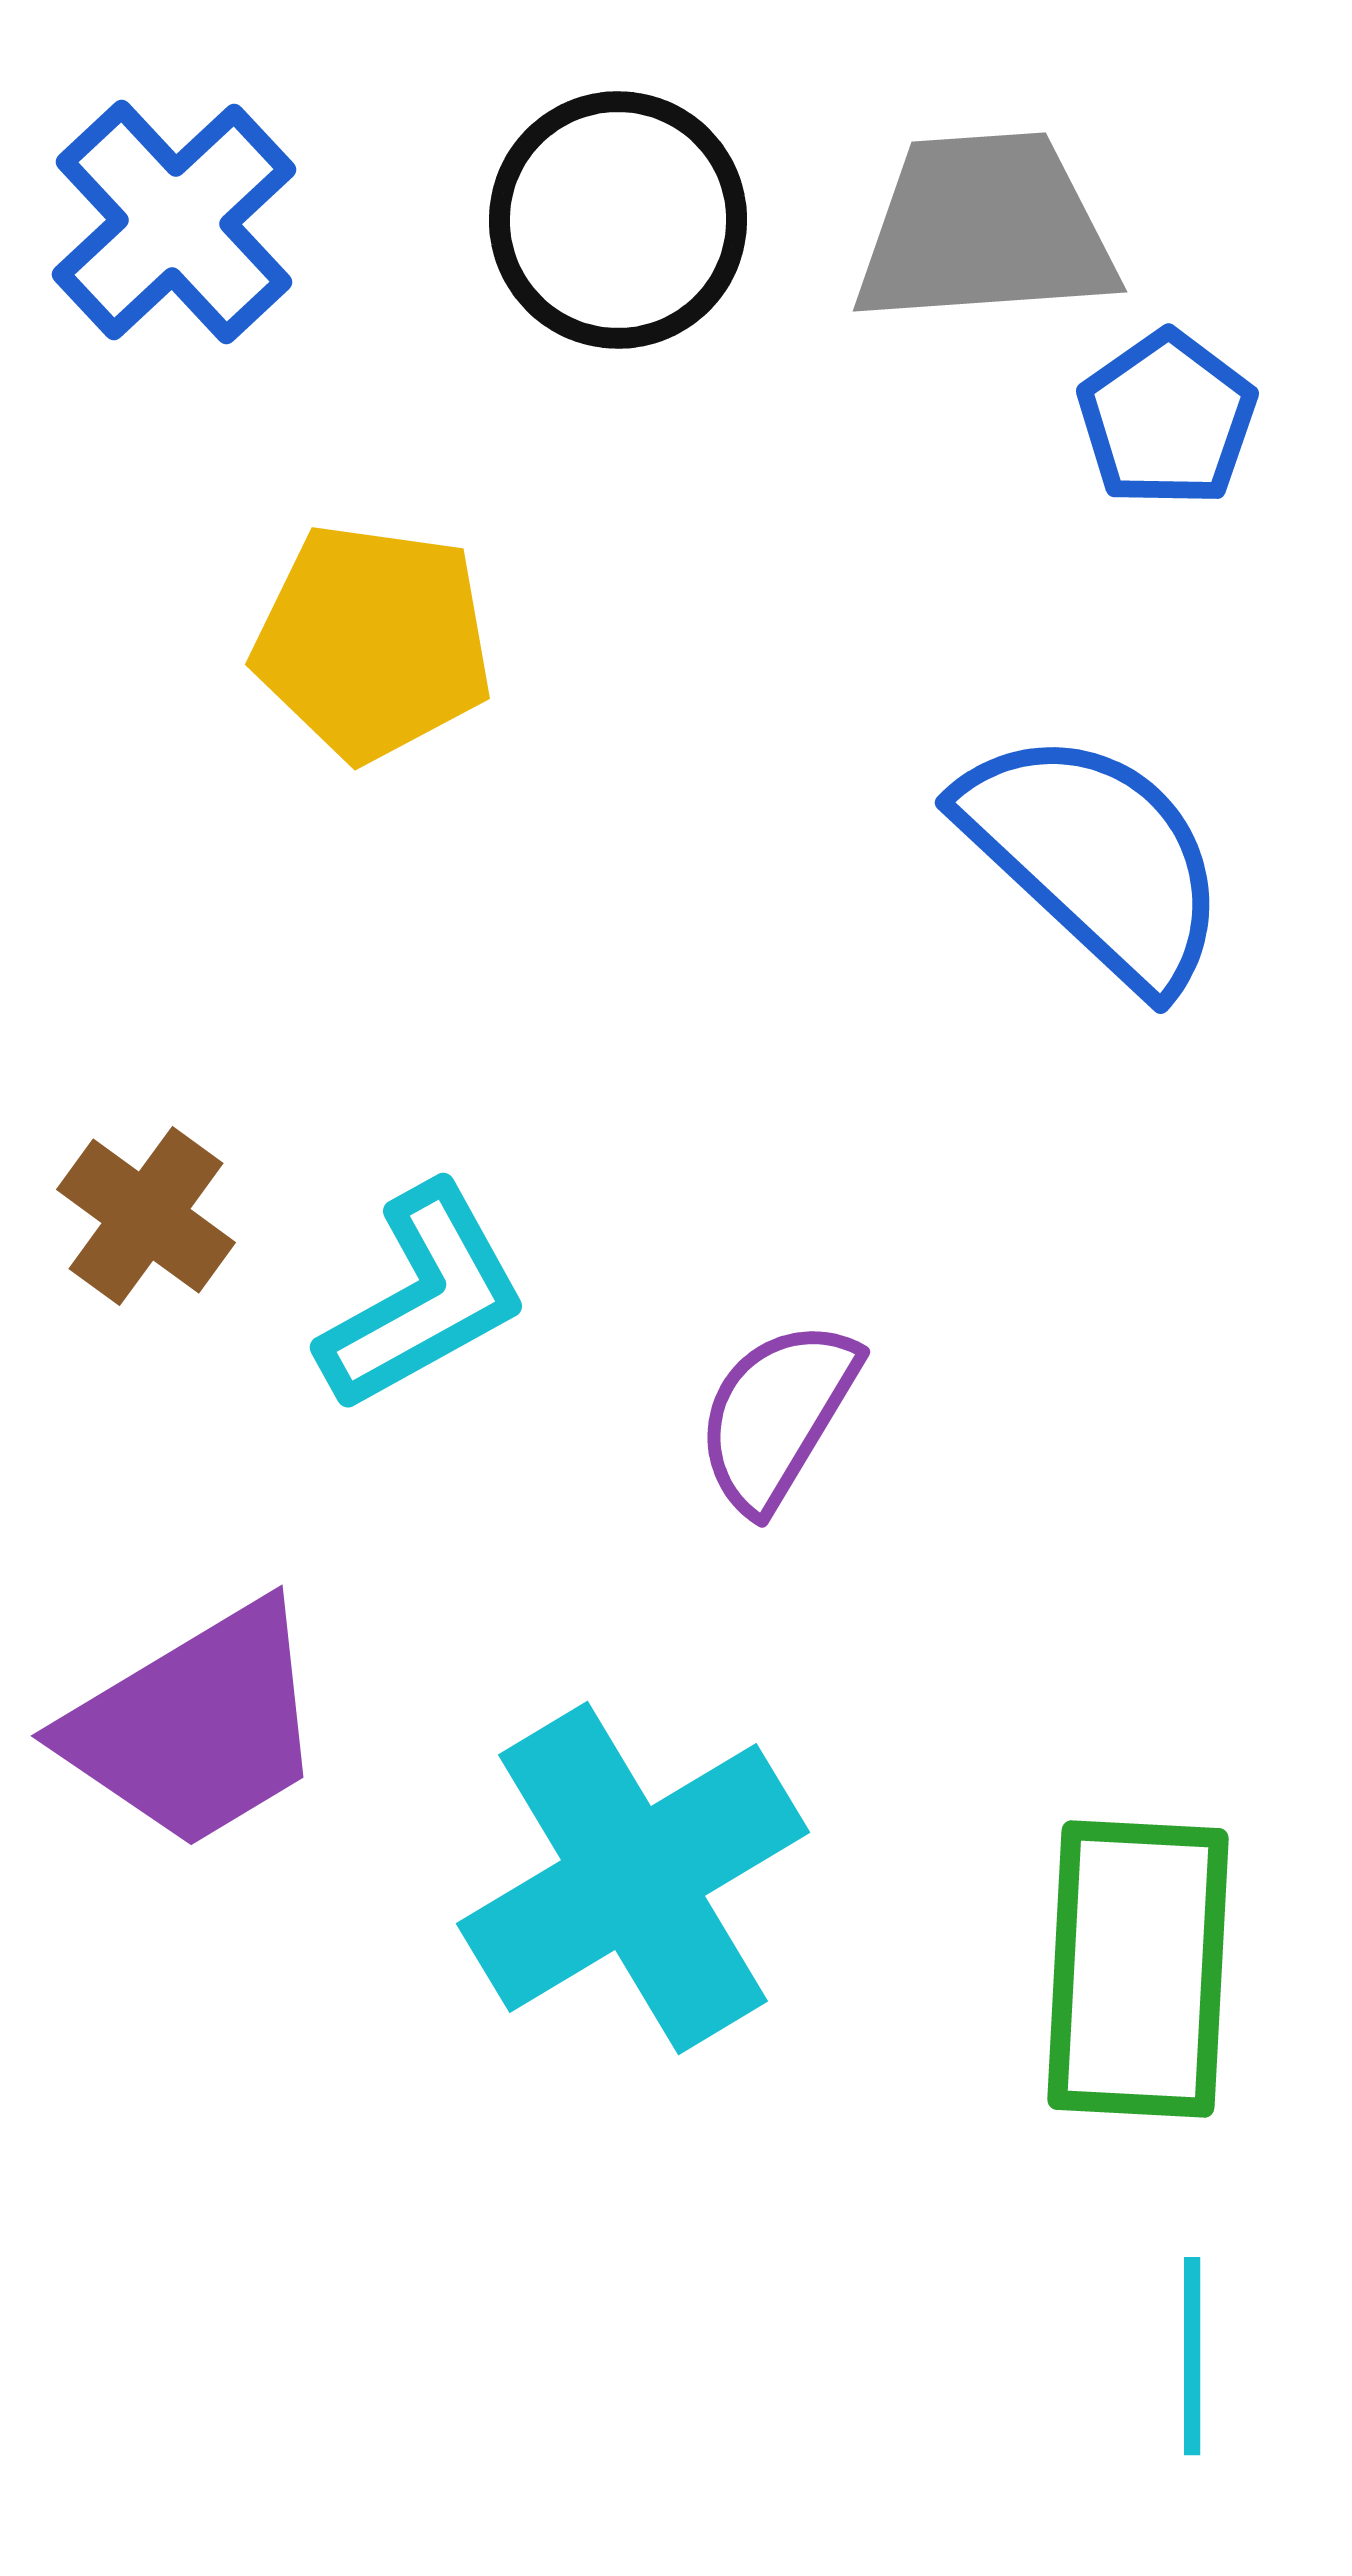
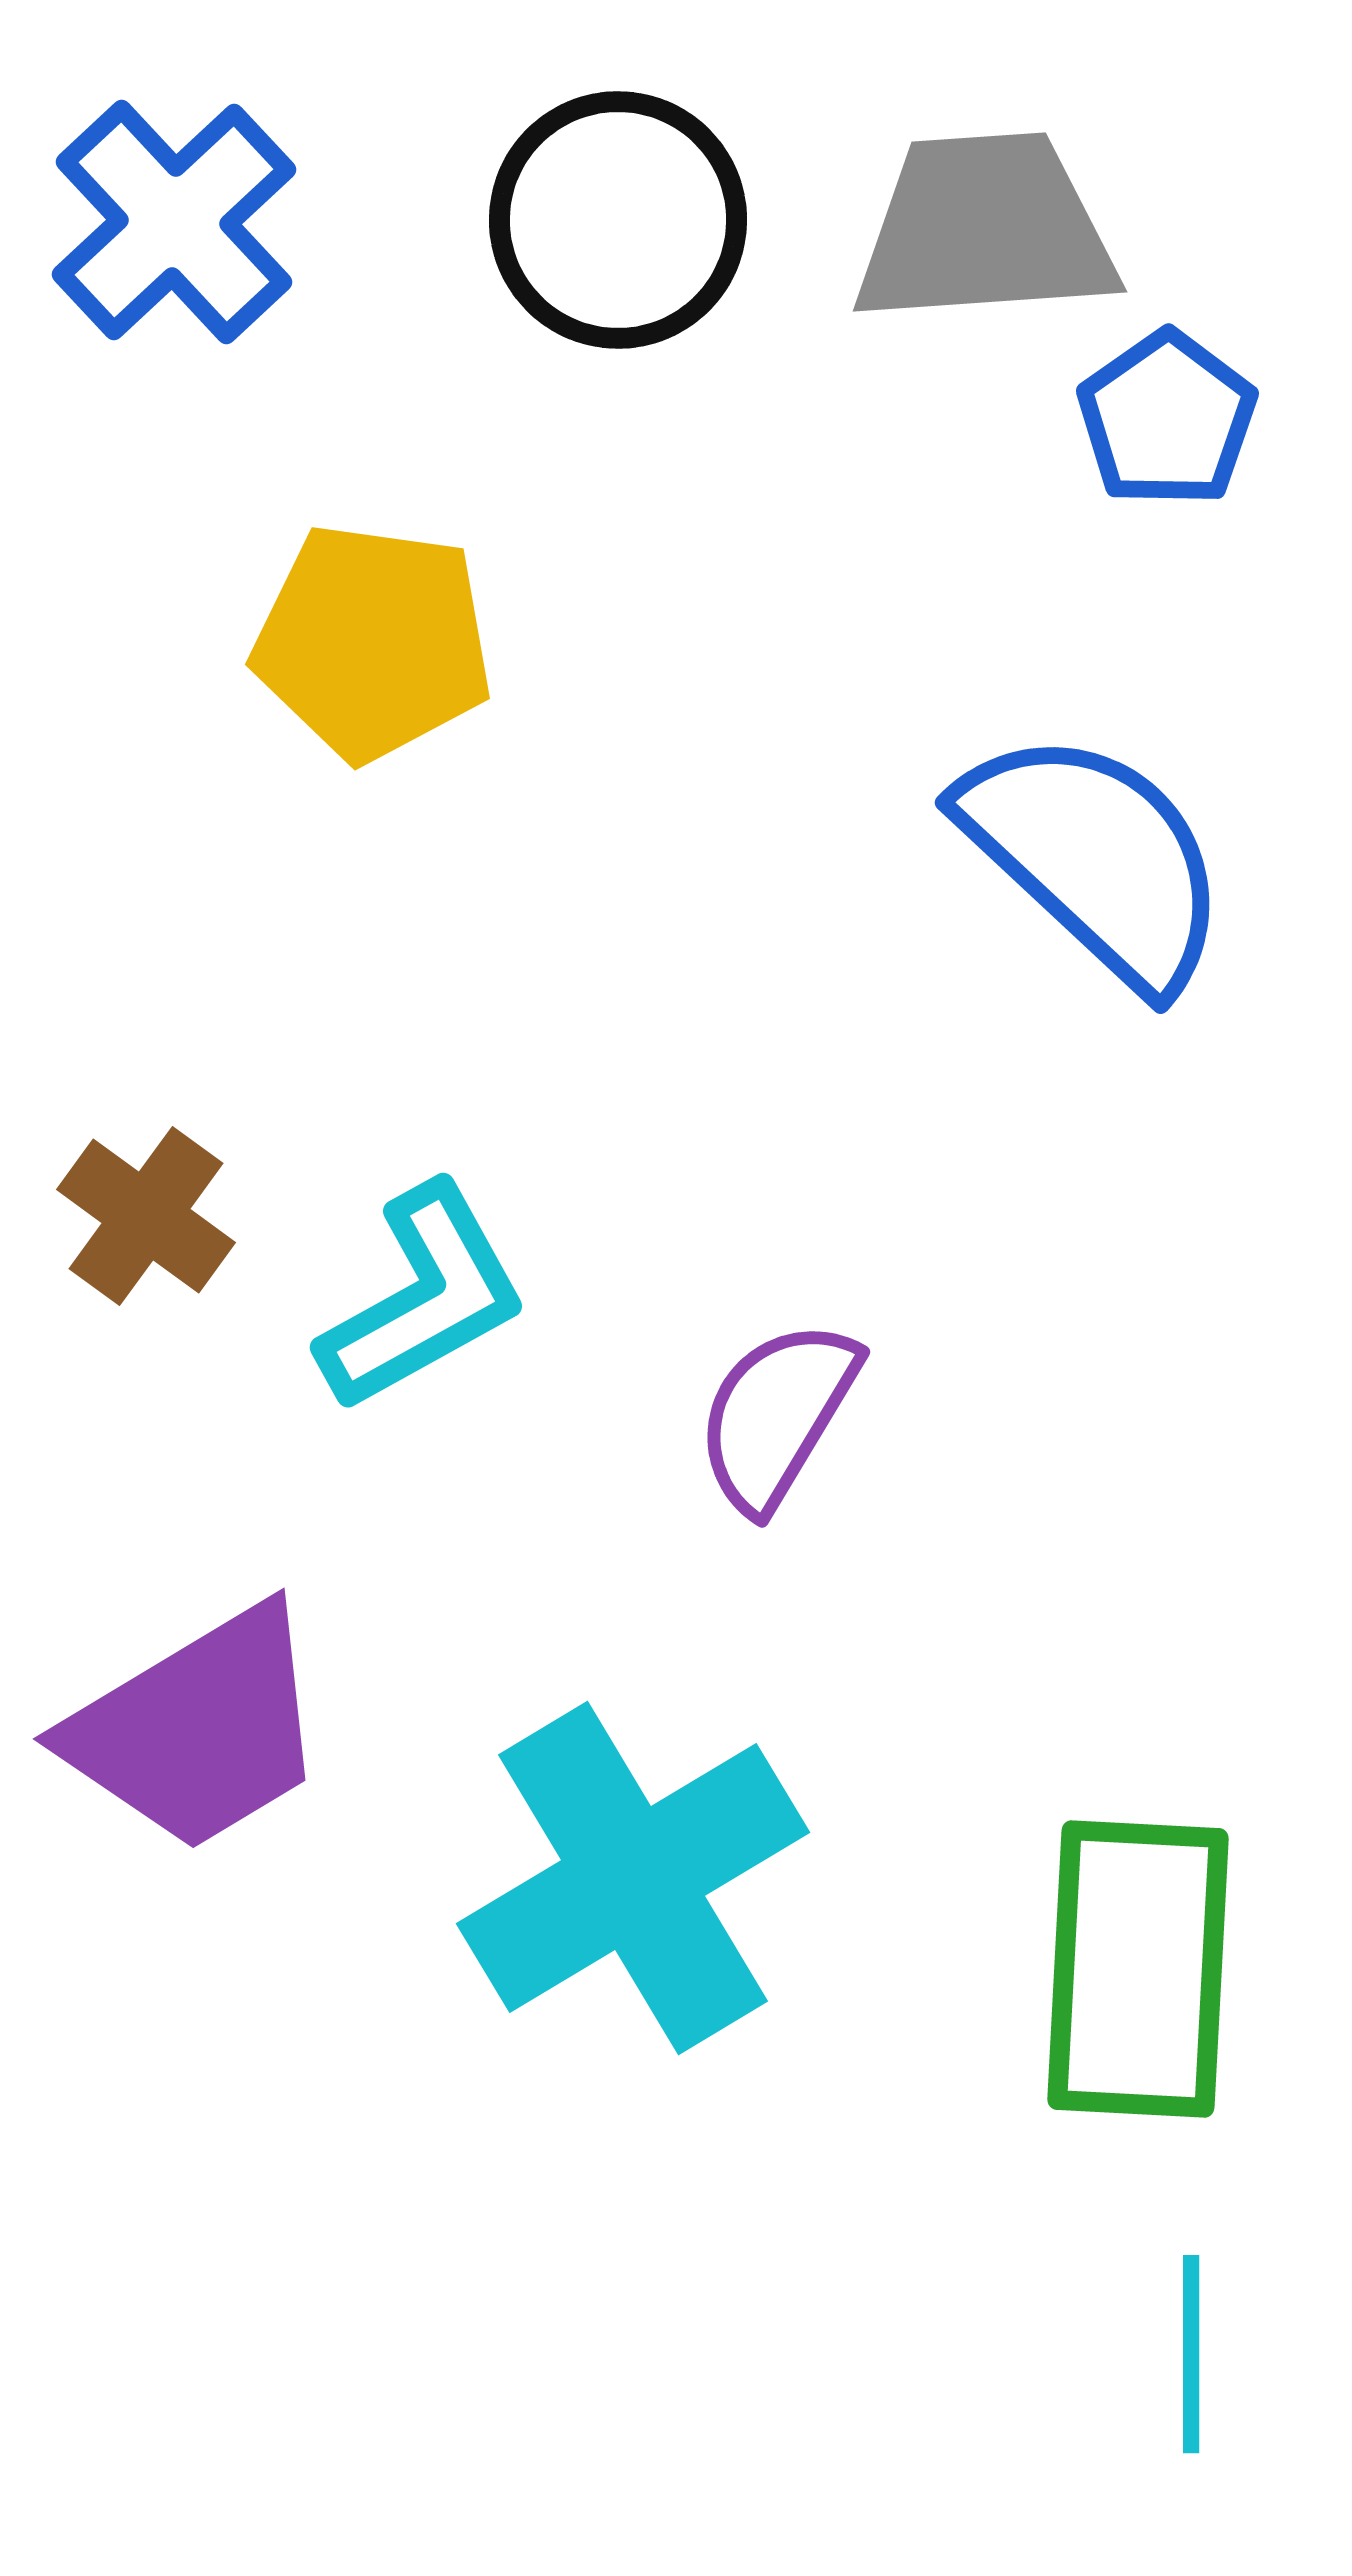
purple trapezoid: moved 2 px right, 3 px down
cyan line: moved 1 px left, 2 px up
